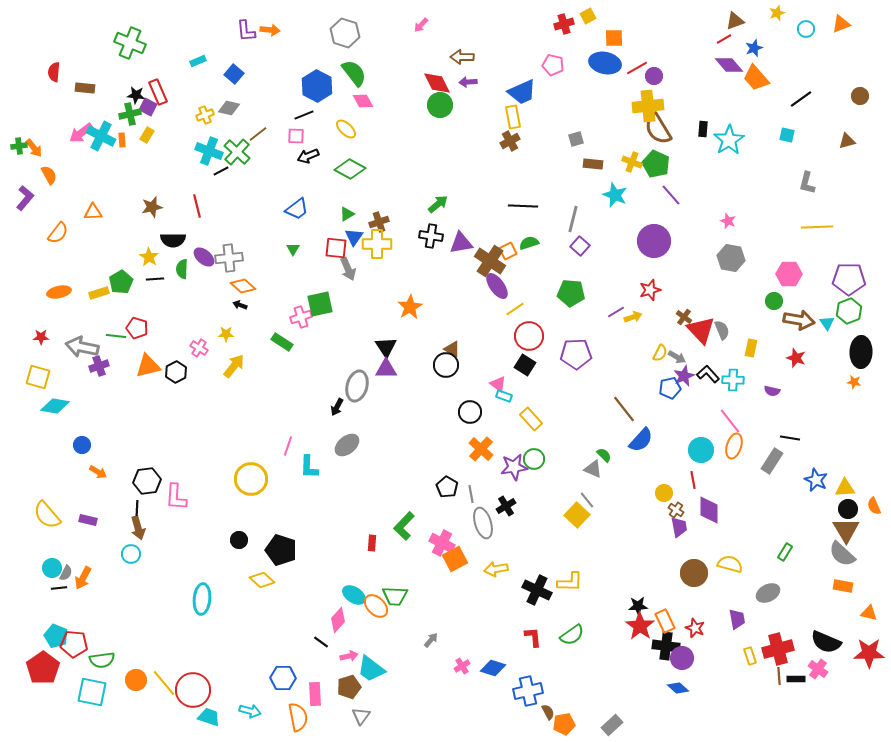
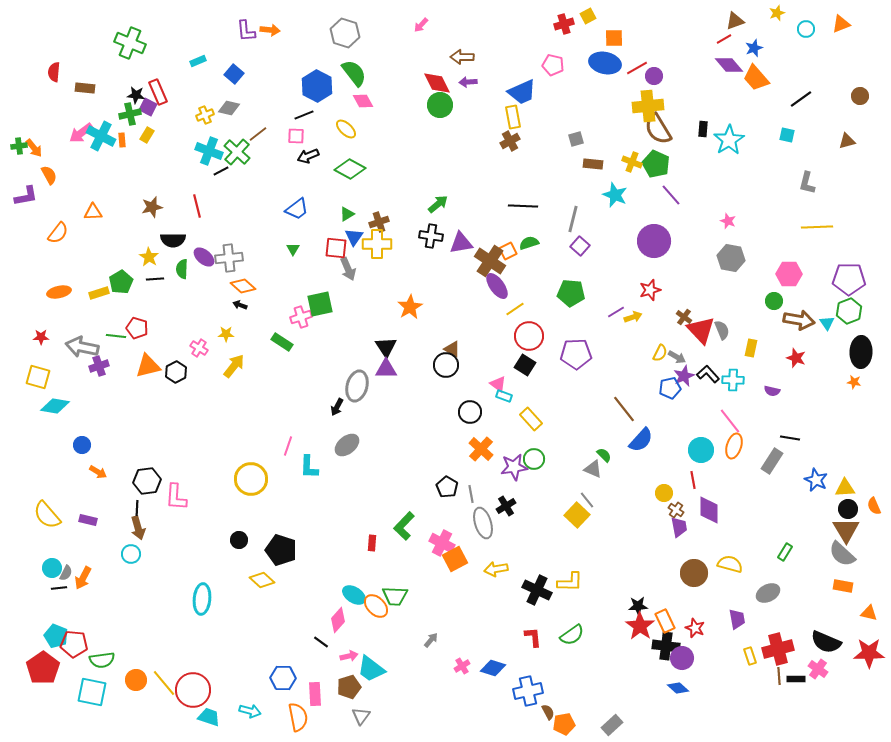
purple L-shape at (25, 198): moved 1 px right, 2 px up; rotated 40 degrees clockwise
